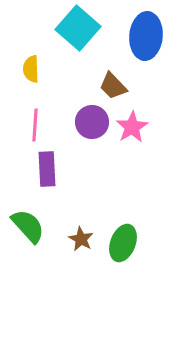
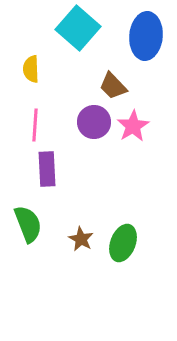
purple circle: moved 2 px right
pink star: moved 1 px right, 1 px up
green semicircle: moved 2 px up; rotated 21 degrees clockwise
